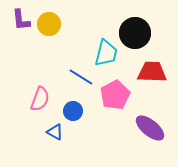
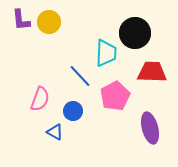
yellow circle: moved 2 px up
cyan trapezoid: rotated 12 degrees counterclockwise
blue line: moved 1 px left, 1 px up; rotated 15 degrees clockwise
pink pentagon: moved 1 px down
purple ellipse: rotated 36 degrees clockwise
